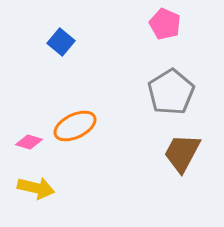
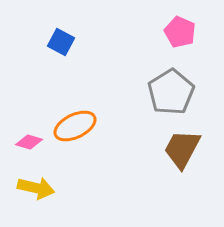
pink pentagon: moved 15 px right, 8 px down
blue square: rotated 12 degrees counterclockwise
brown trapezoid: moved 4 px up
